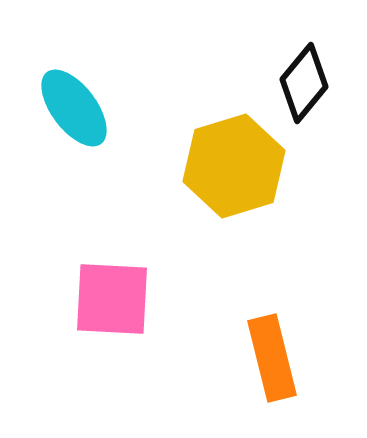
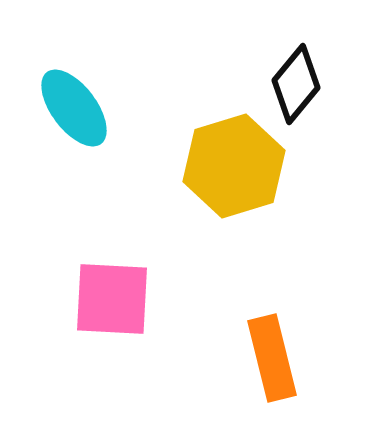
black diamond: moved 8 px left, 1 px down
